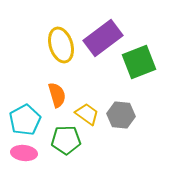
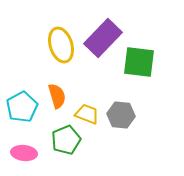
purple rectangle: rotated 9 degrees counterclockwise
green square: rotated 28 degrees clockwise
orange semicircle: moved 1 px down
yellow trapezoid: rotated 15 degrees counterclockwise
cyan pentagon: moved 3 px left, 13 px up
green pentagon: rotated 20 degrees counterclockwise
